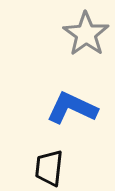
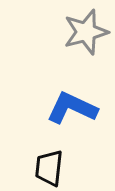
gray star: moved 2 px up; rotated 21 degrees clockwise
